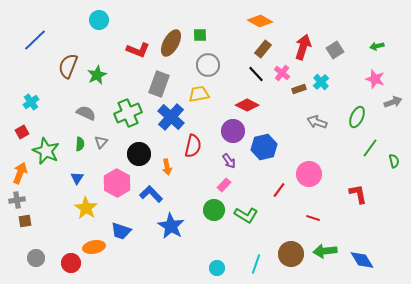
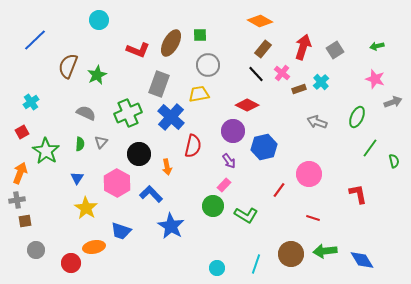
green star at (46, 151): rotated 8 degrees clockwise
green circle at (214, 210): moved 1 px left, 4 px up
gray circle at (36, 258): moved 8 px up
